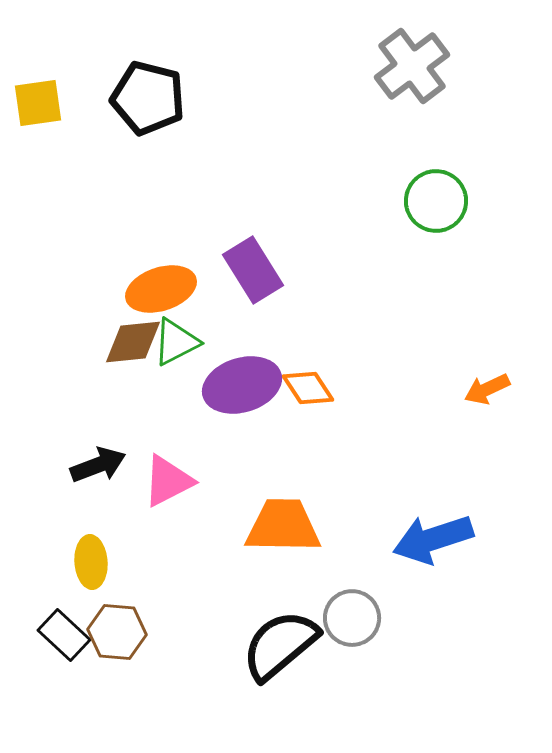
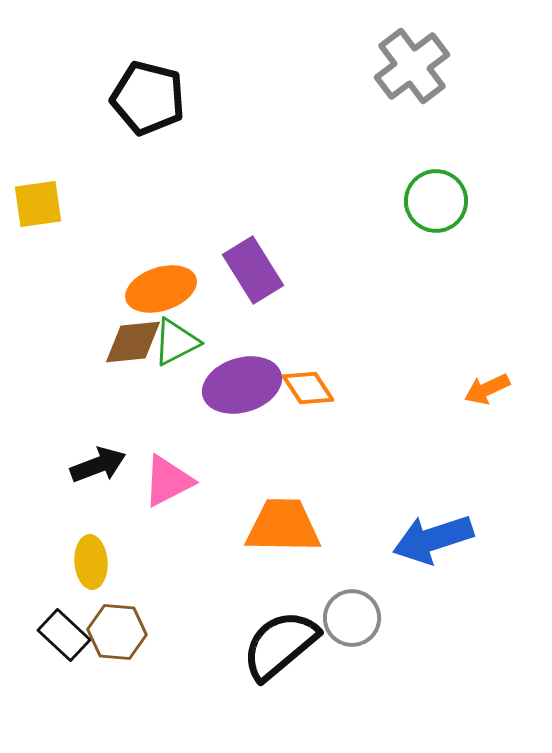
yellow square: moved 101 px down
